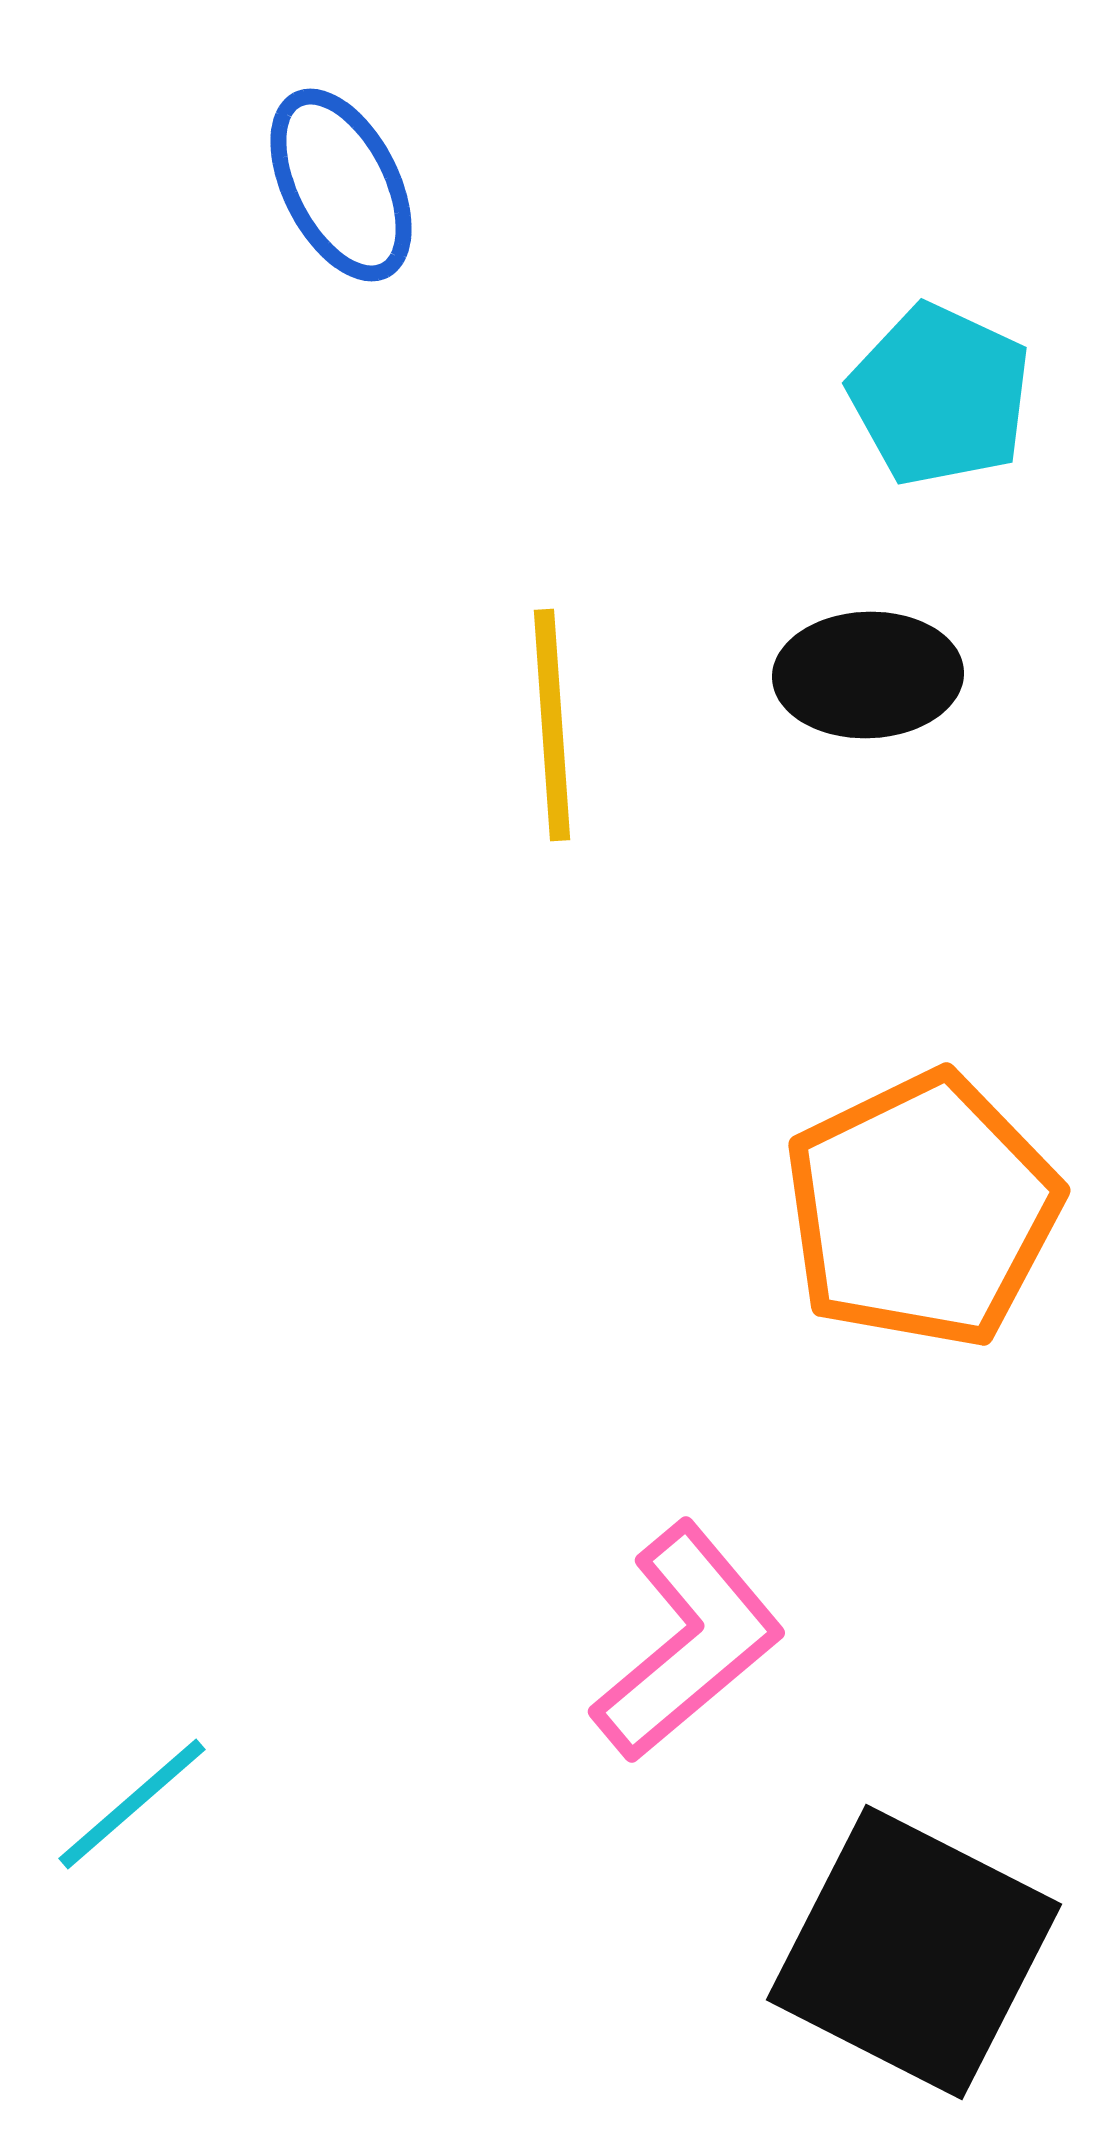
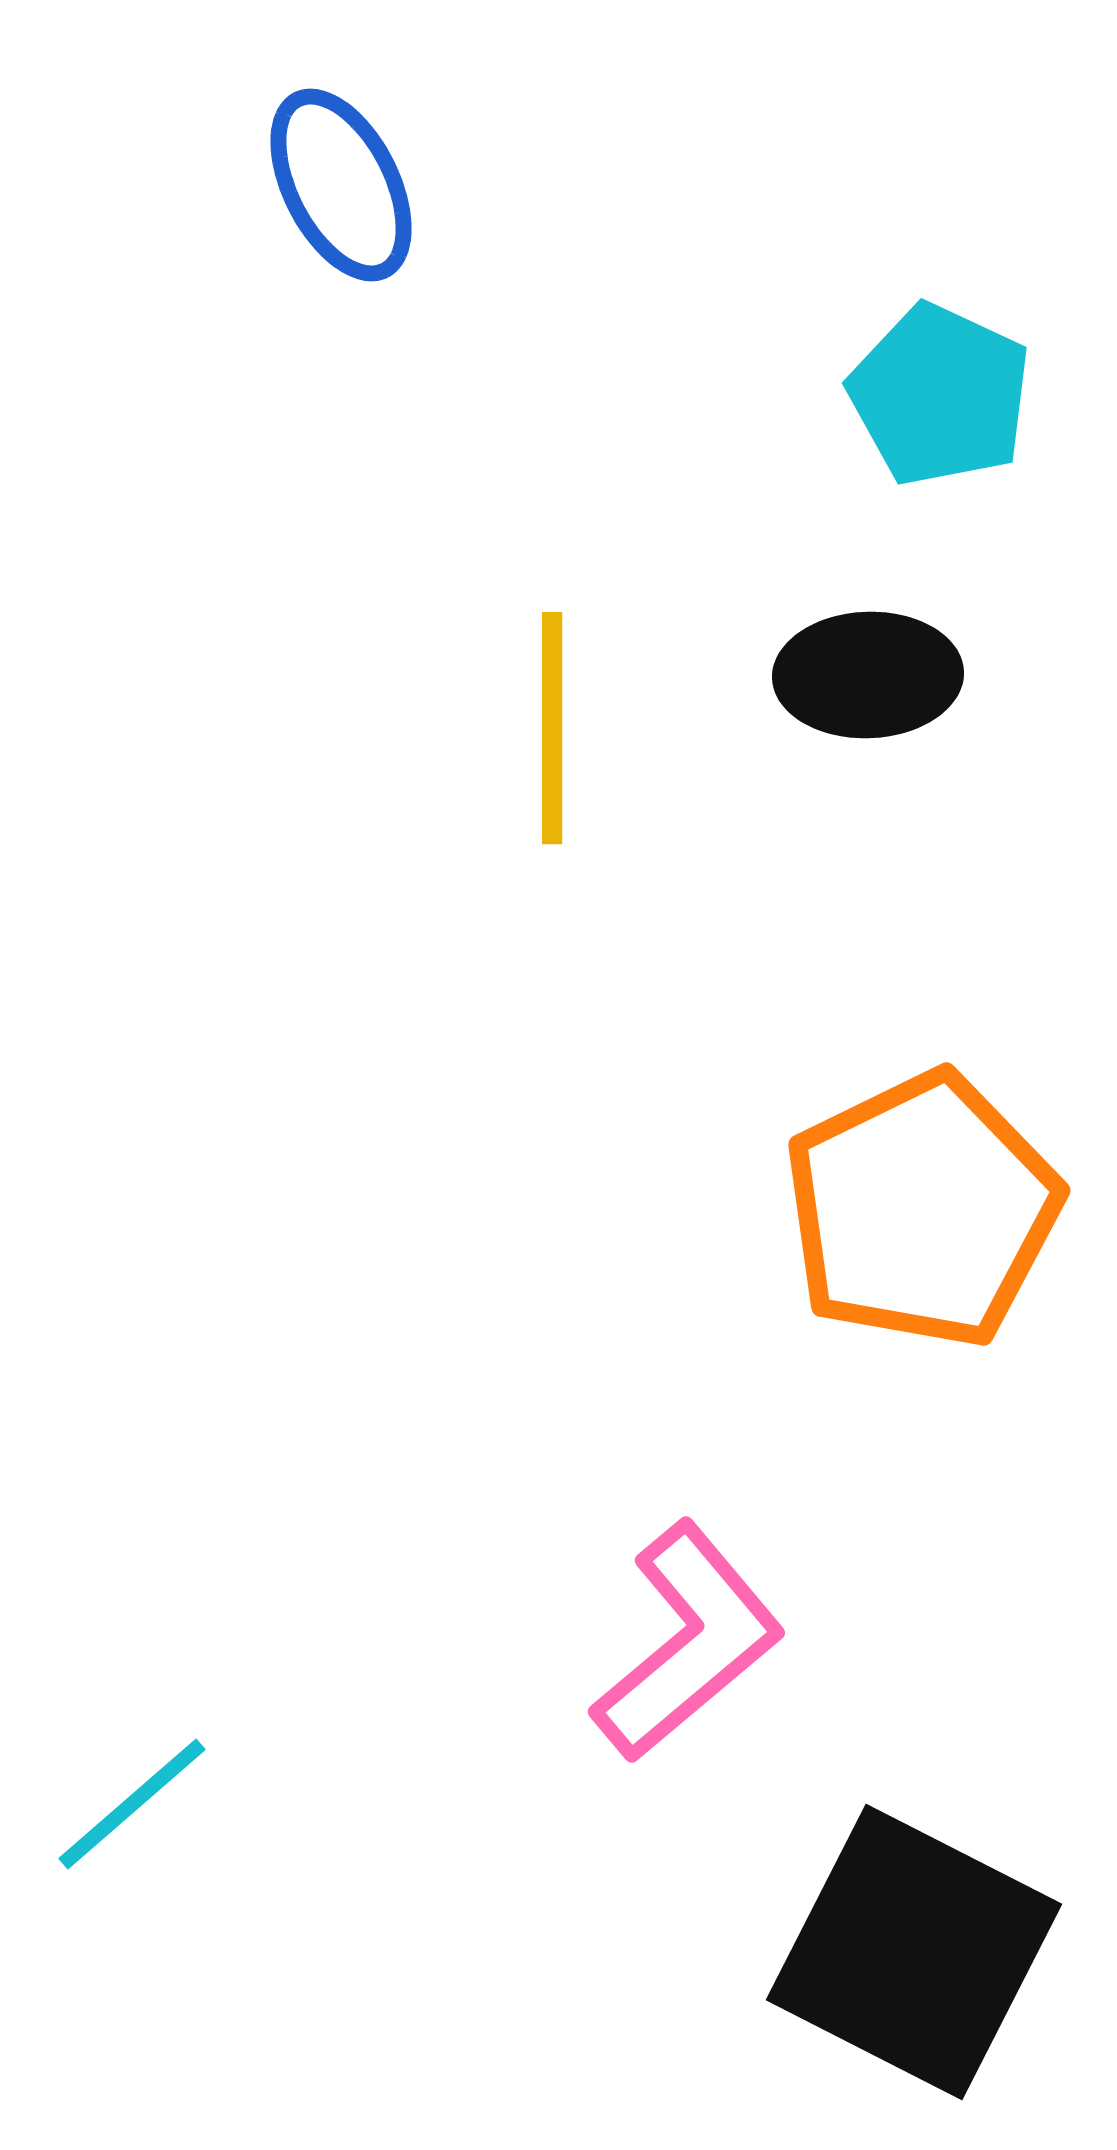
yellow line: moved 3 px down; rotated 4 degrees clockwise
